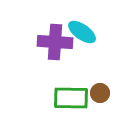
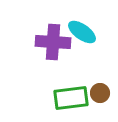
purple cross: moved 2 px left
green rectangle: rotated 8 degrees counterclockwise
